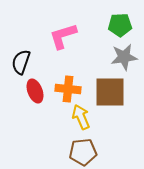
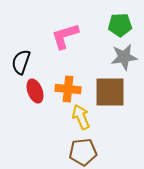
pink L-shape: moved 2 px right
